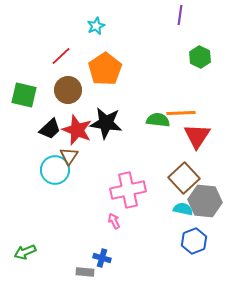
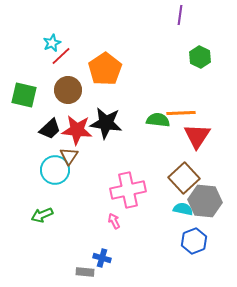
cyan star: moved 44 px left, 17 px down
red star: rotated 16 degrees counterclockwise
green arrow: moved 17 px right, 37 px up
